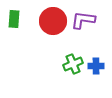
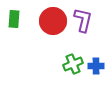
purple L-shape: rotated 95 degrees clockwise
